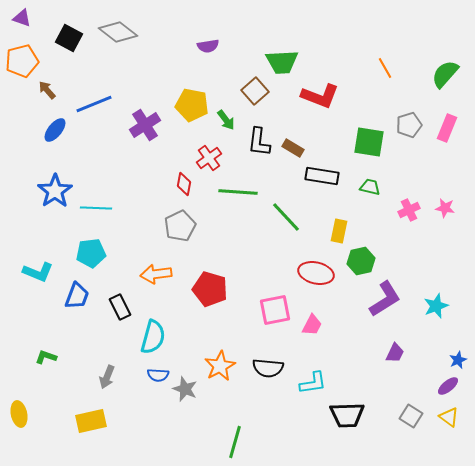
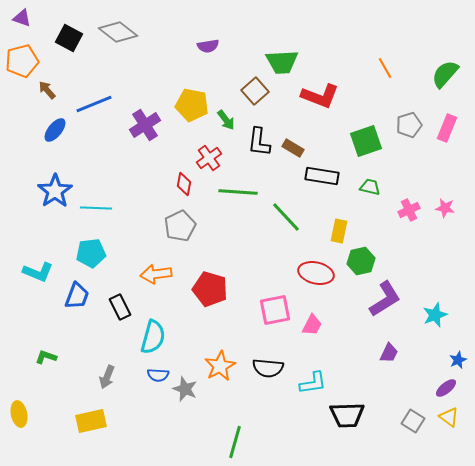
green square at (369, 142): moved 3 px left, 1 px up; rotated 28 degrees counterclockwise
cyan star at (436, 306): moved 1 px left, 9 px down
purple trapezoid at (395, 353): moved 6 px left
purple ellipse at (448, 386): moved 2 px left, 2 px down
gray square at (411, 416): moved 2 px right, 5 px down
